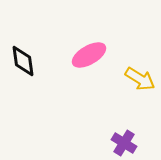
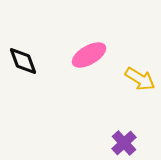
black diamond: rotated 12 degrees counterclockwise
purple cross: rotated 15 degrees clockwise
